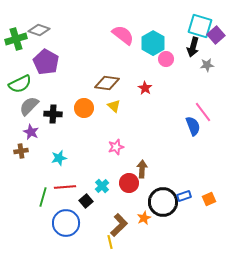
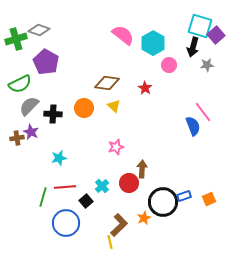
pink circle: moved 3 px right, 6 px down
brown cross: moved 4 px left, 13 px up
